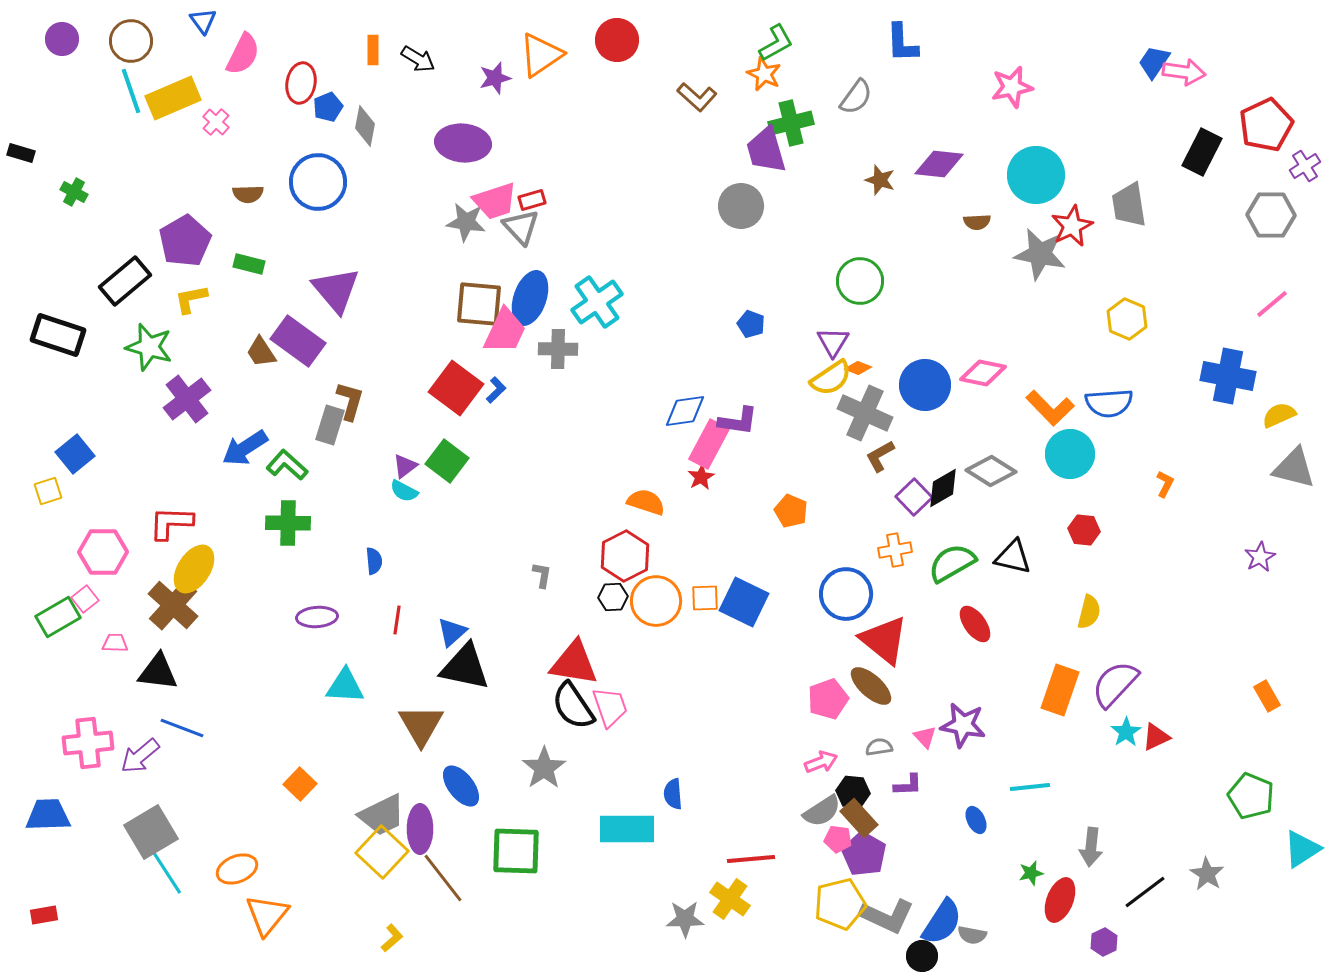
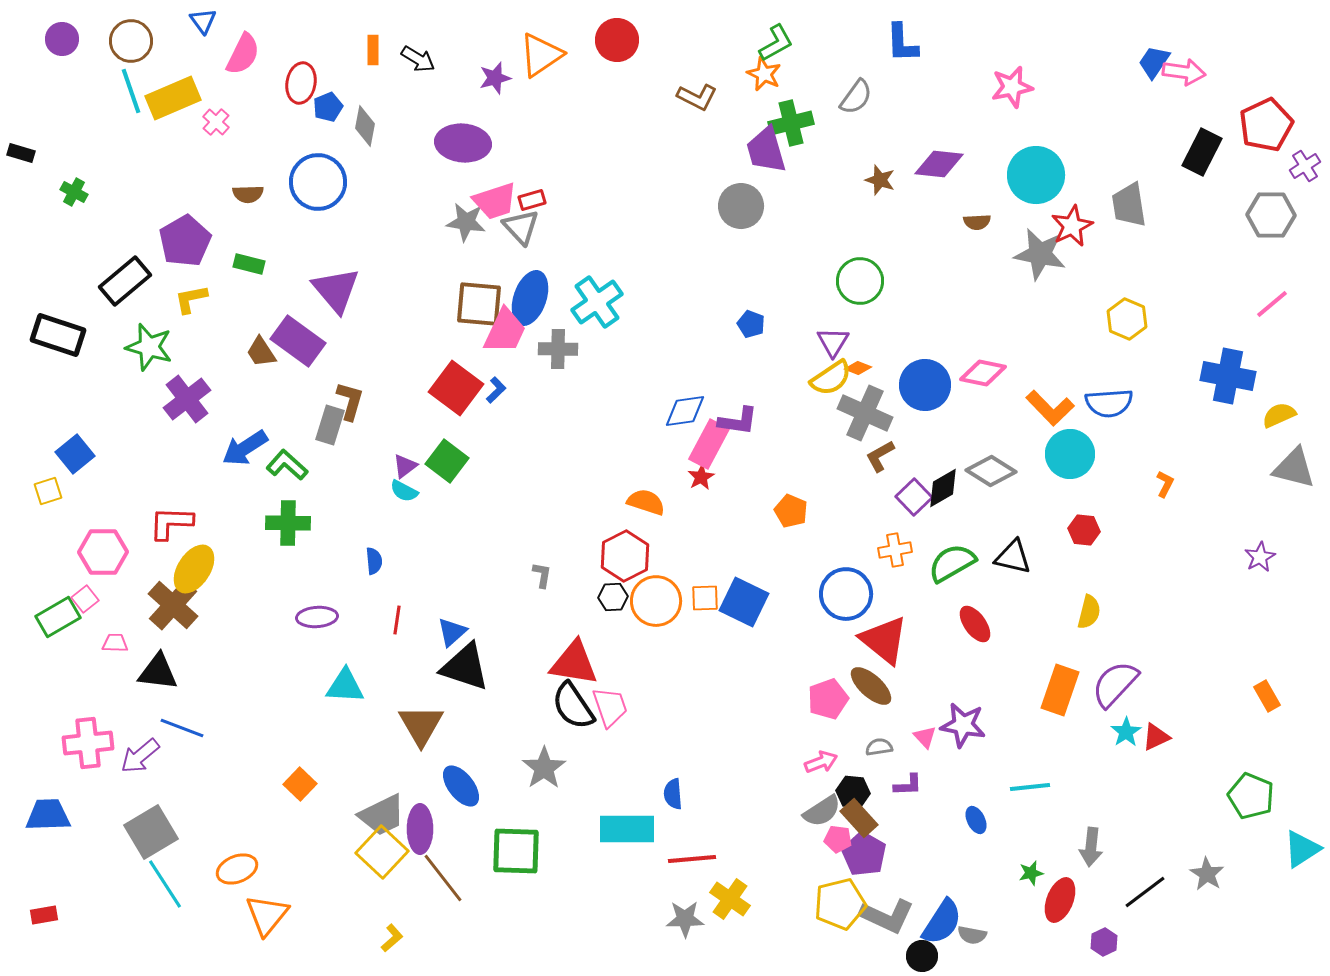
brown L-shape at (697, 97): rotated 15 degrees counterclockwise
black triangle at (465, 667): rotated 6 degrees clockwise
red line at (751, 859): moved 59 px left
cyan line at (165, 870): moved 14 px down
